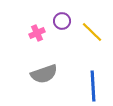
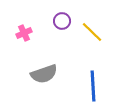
pink cross: moved 13 px left
